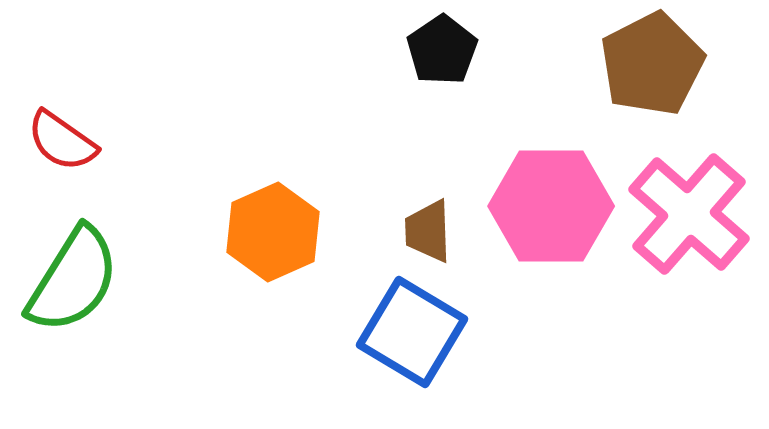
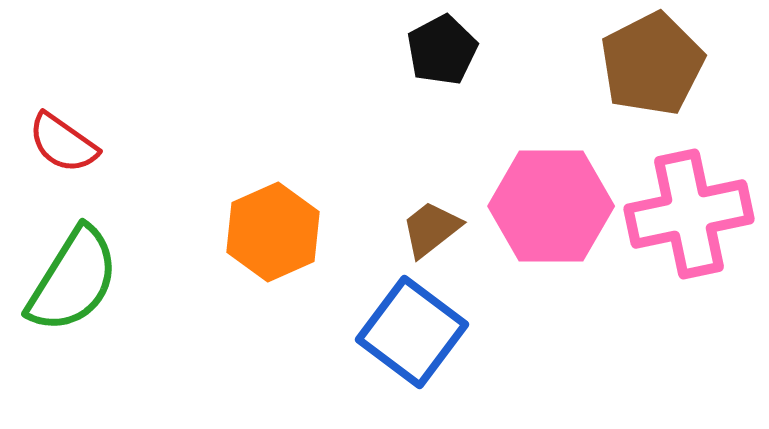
black pentagon: rotated 6 degrees clockwise
red semicircle: moved 1 px right, 2 px down
pink cross: rotated 37 degrees clockwise
brown trapezoid: moved 3 px right, 2 px up; rotated 54 degrees clockwise
blue square: rotated 6 degrees clockwise
